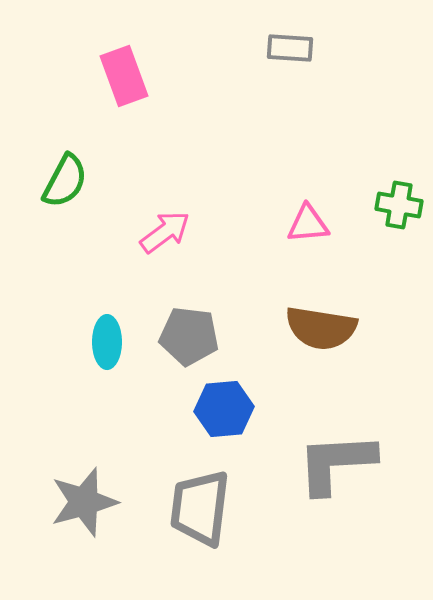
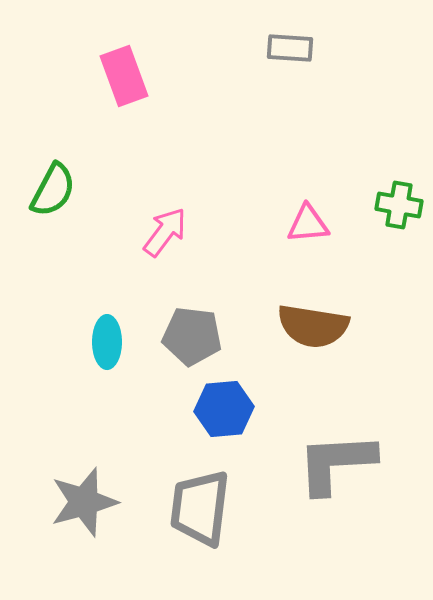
green semicircle: moved 12 px left, 9 px down
pink arrow: rotated 16 degrees counterclockwise
brown semicircle: moved 8 px left, 2 px up
gray pentagon: moved 3 px right
